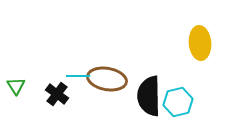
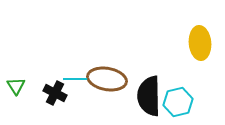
cyan line: moved 3 px left, 3 px down
black cross: moved 2 px left, 1 px up; rotated 10 degrees counterclockwise
